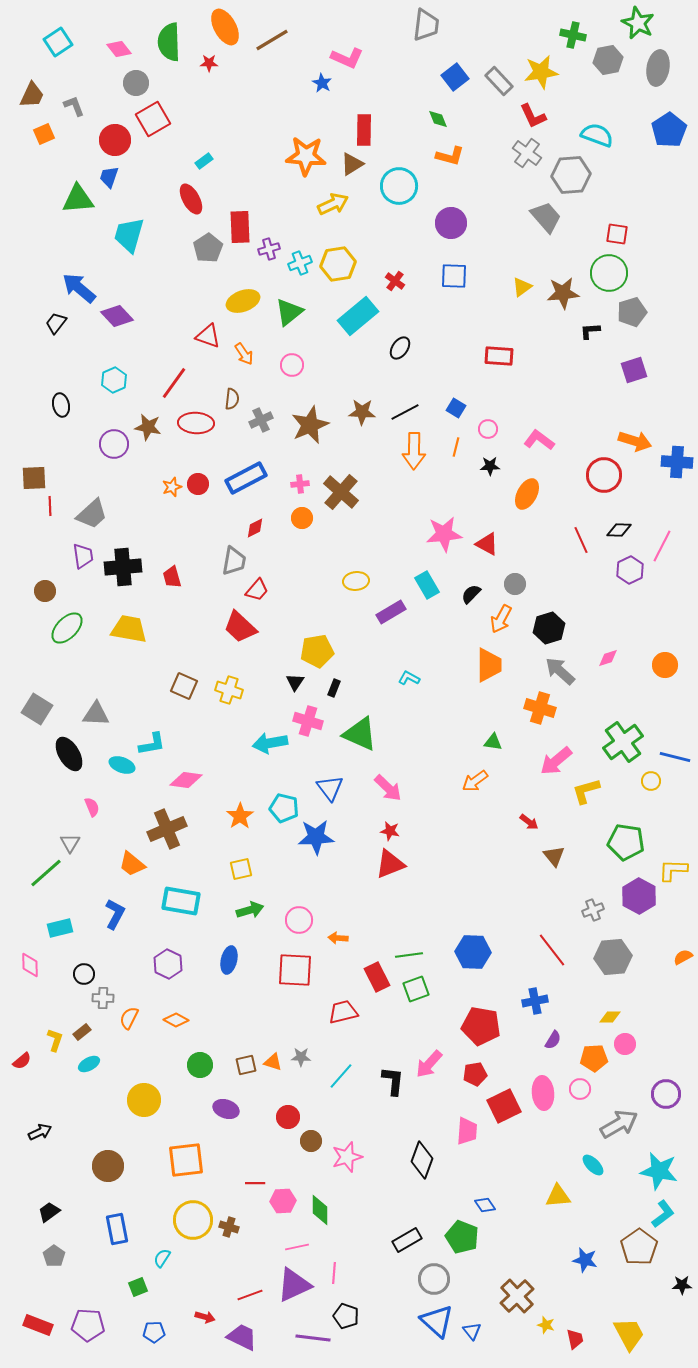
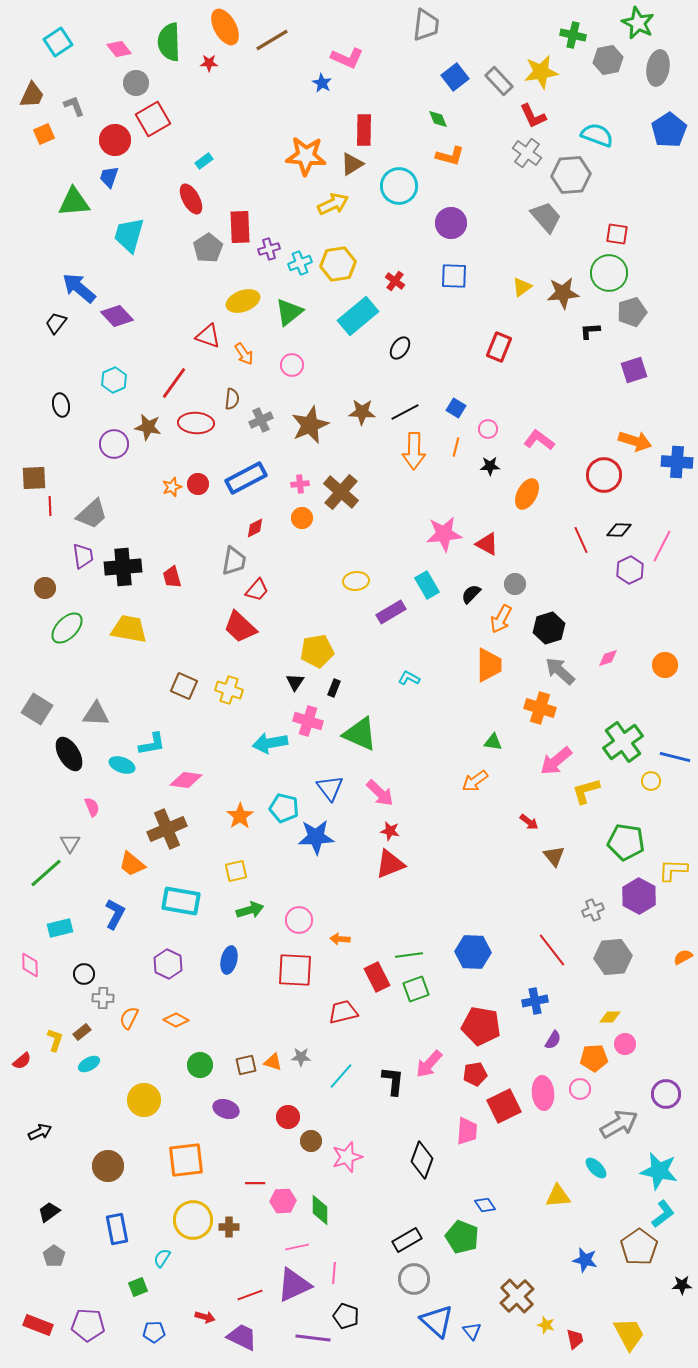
green triangle at (78, 199): moved 4 px left, 3 px down
red rectangle at (499, 356): moved 9 px up; rotated 72 degrees counterclockwise
brown circle at (45, 591): moved 3 px up
pink arrow at (388, 788): moved 8 px left, 5 px down
yellow square at (241, 869): moved 5 px left, 2 px down
orange arrow at (338, 938): moved 2 px right, 1 px down
cyan ellipse at (593, 1165): moved 3 px right, 3 px down
brown cross at (229, 1227): rotated 18 degrees counterclockwise
gray circle at (434, 1279): moved 20 px left
